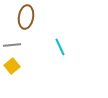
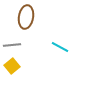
cyan line: rotated 36 degrees counterclockwise
